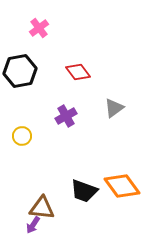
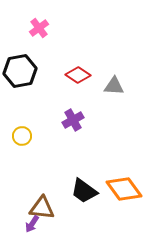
red diamond: moved 3 px down; rotated 20 degrees counterclockwise
gray triangle: moved 22 px up; rotated 40 degrees clockwise
purple cross: moved 7 px right, 4 px down
orange diamond: moved 2 px right, 3 px down
black trapezoid: rotated 16 degrees clockwise
purple arrow: moved 1 px left, 1 px up
